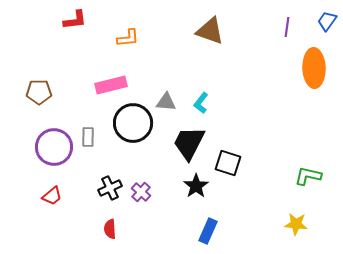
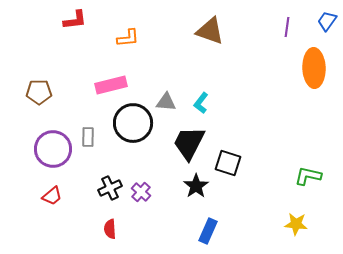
purple circle: moved 1 px left, 2 px down
